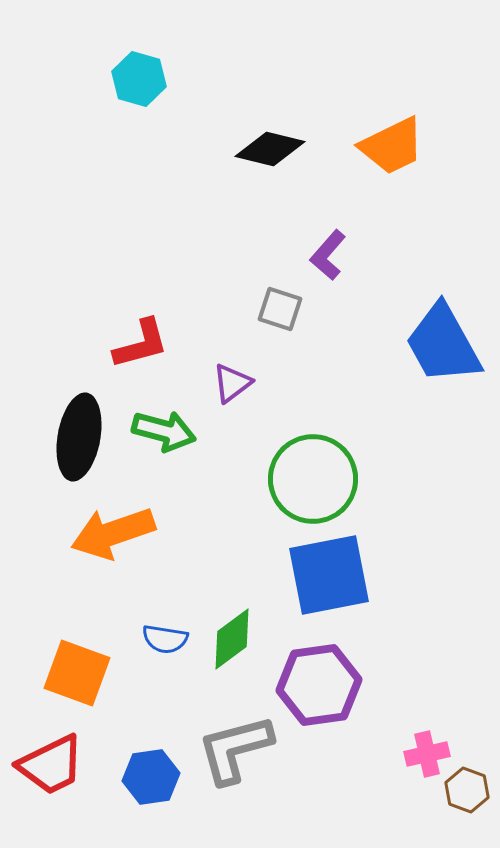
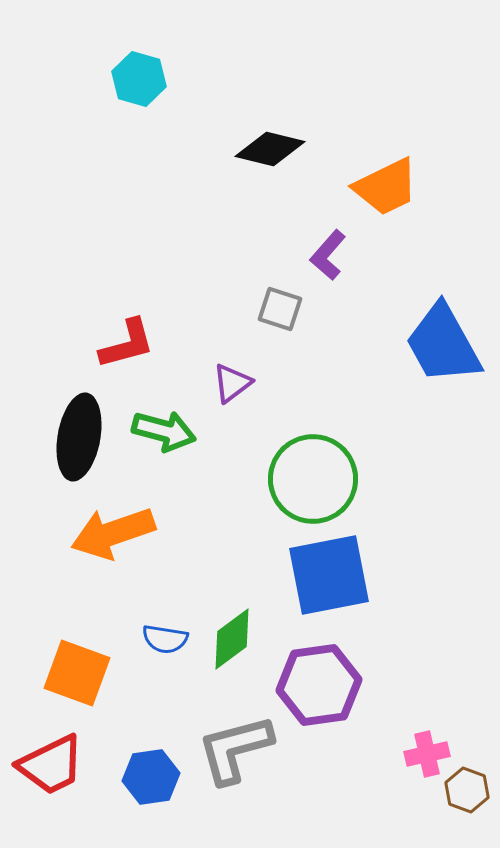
orange trapezoid: moved 6 px left, 41 px down
red L-shape: moved 14 px left
